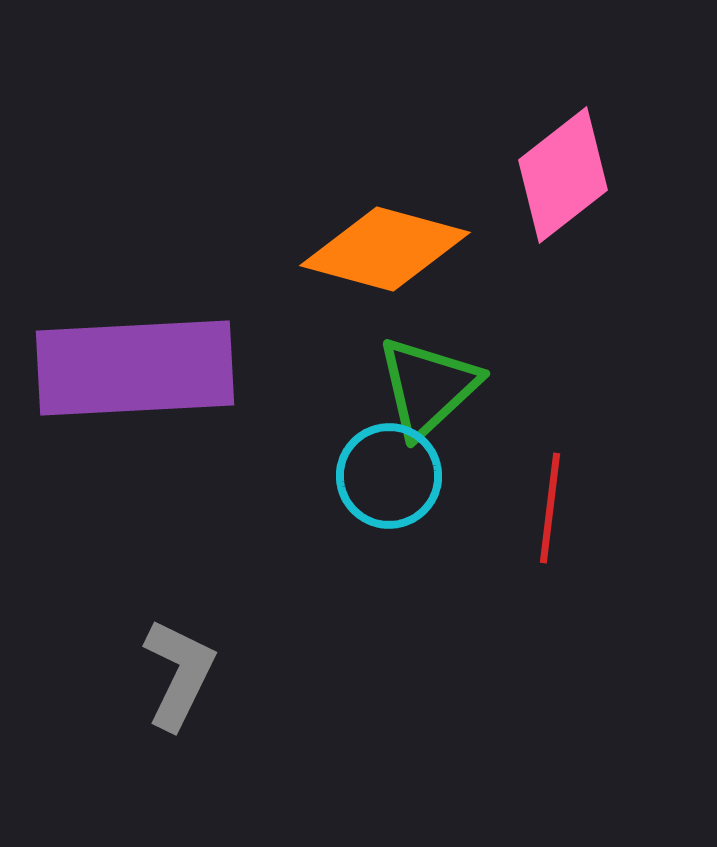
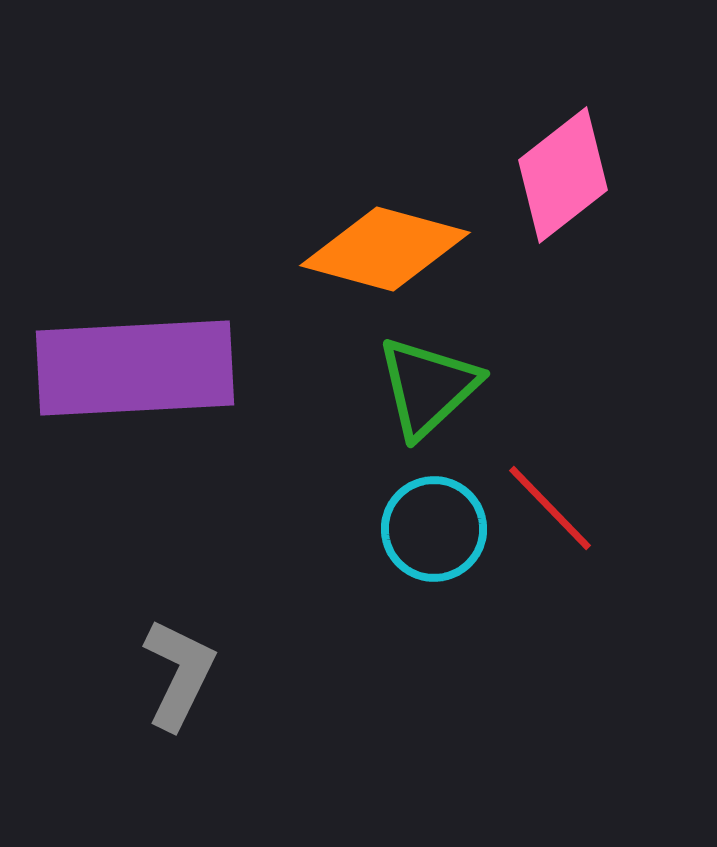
cyan circle: moved 45 px right, 53 px down
red line: rotated 51 degrees counterclockwise
